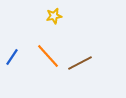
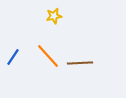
blue line: moved 1 px right
brown line: rotated 25 degrees clockwise
